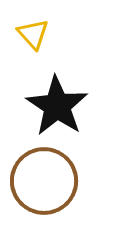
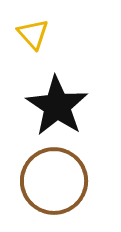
brown circle: moved 10 px right
